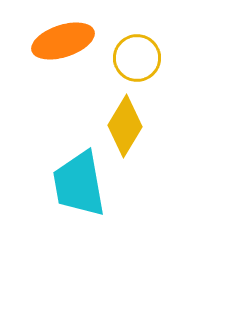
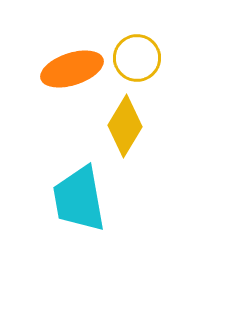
orange ellipse: moved 9 px right, 28 px down
cyan trapezoid: moved 15 px down
